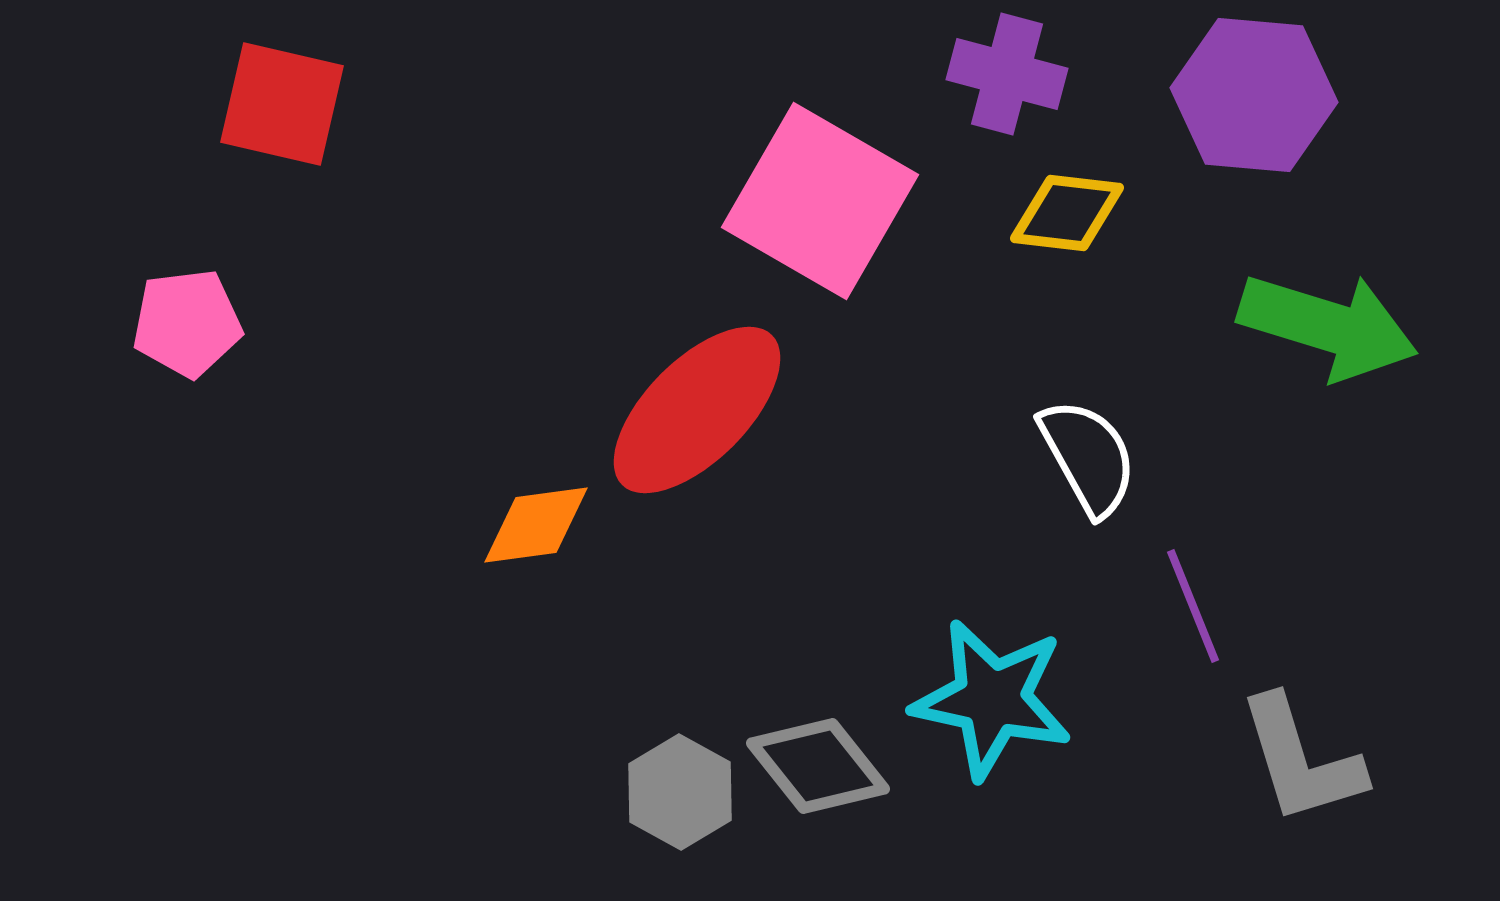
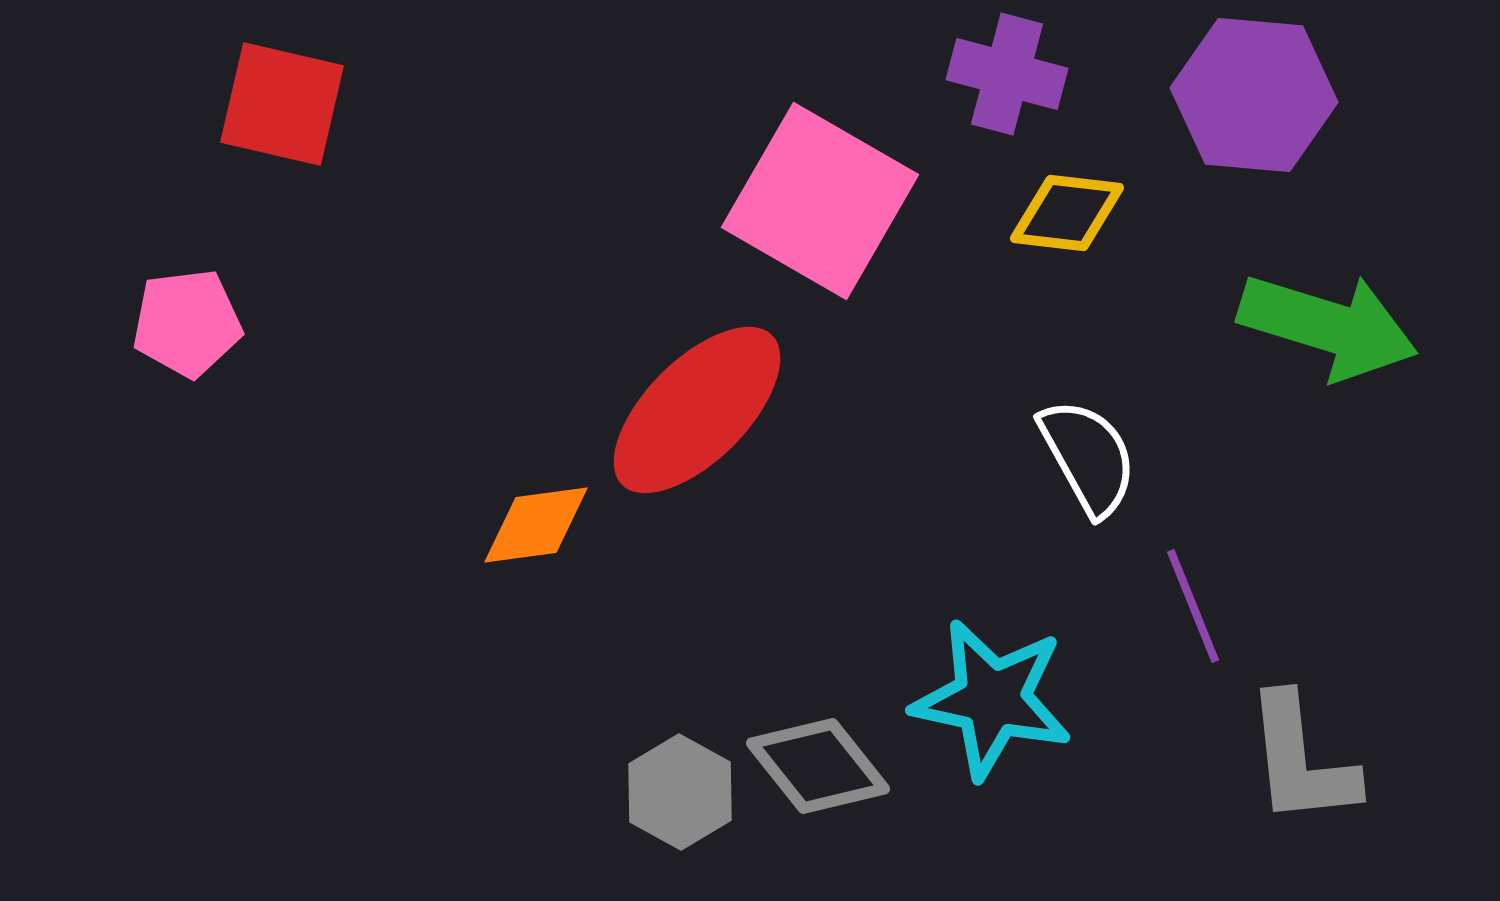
gray L-shape: rotated 11 degrees clockwise
